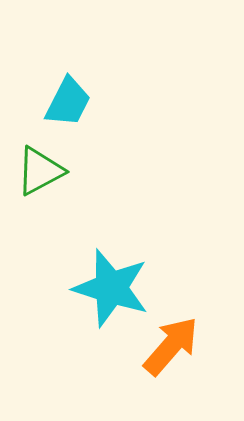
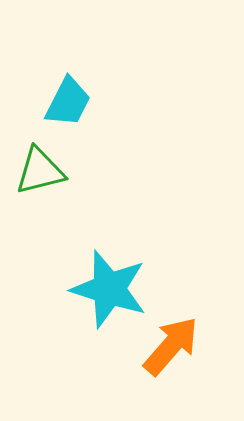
green triangle: rotated 14 degrees clockwise
cyan star: moved 2 px left, 1 px down
